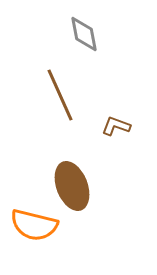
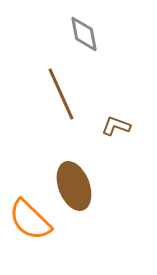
brown line: moved 1 px right, 1 px up
brown ellipse: moved 2 px right
orange semicircle: moved 4 px left, 5 px up; rotated 30 degrees clockwise
